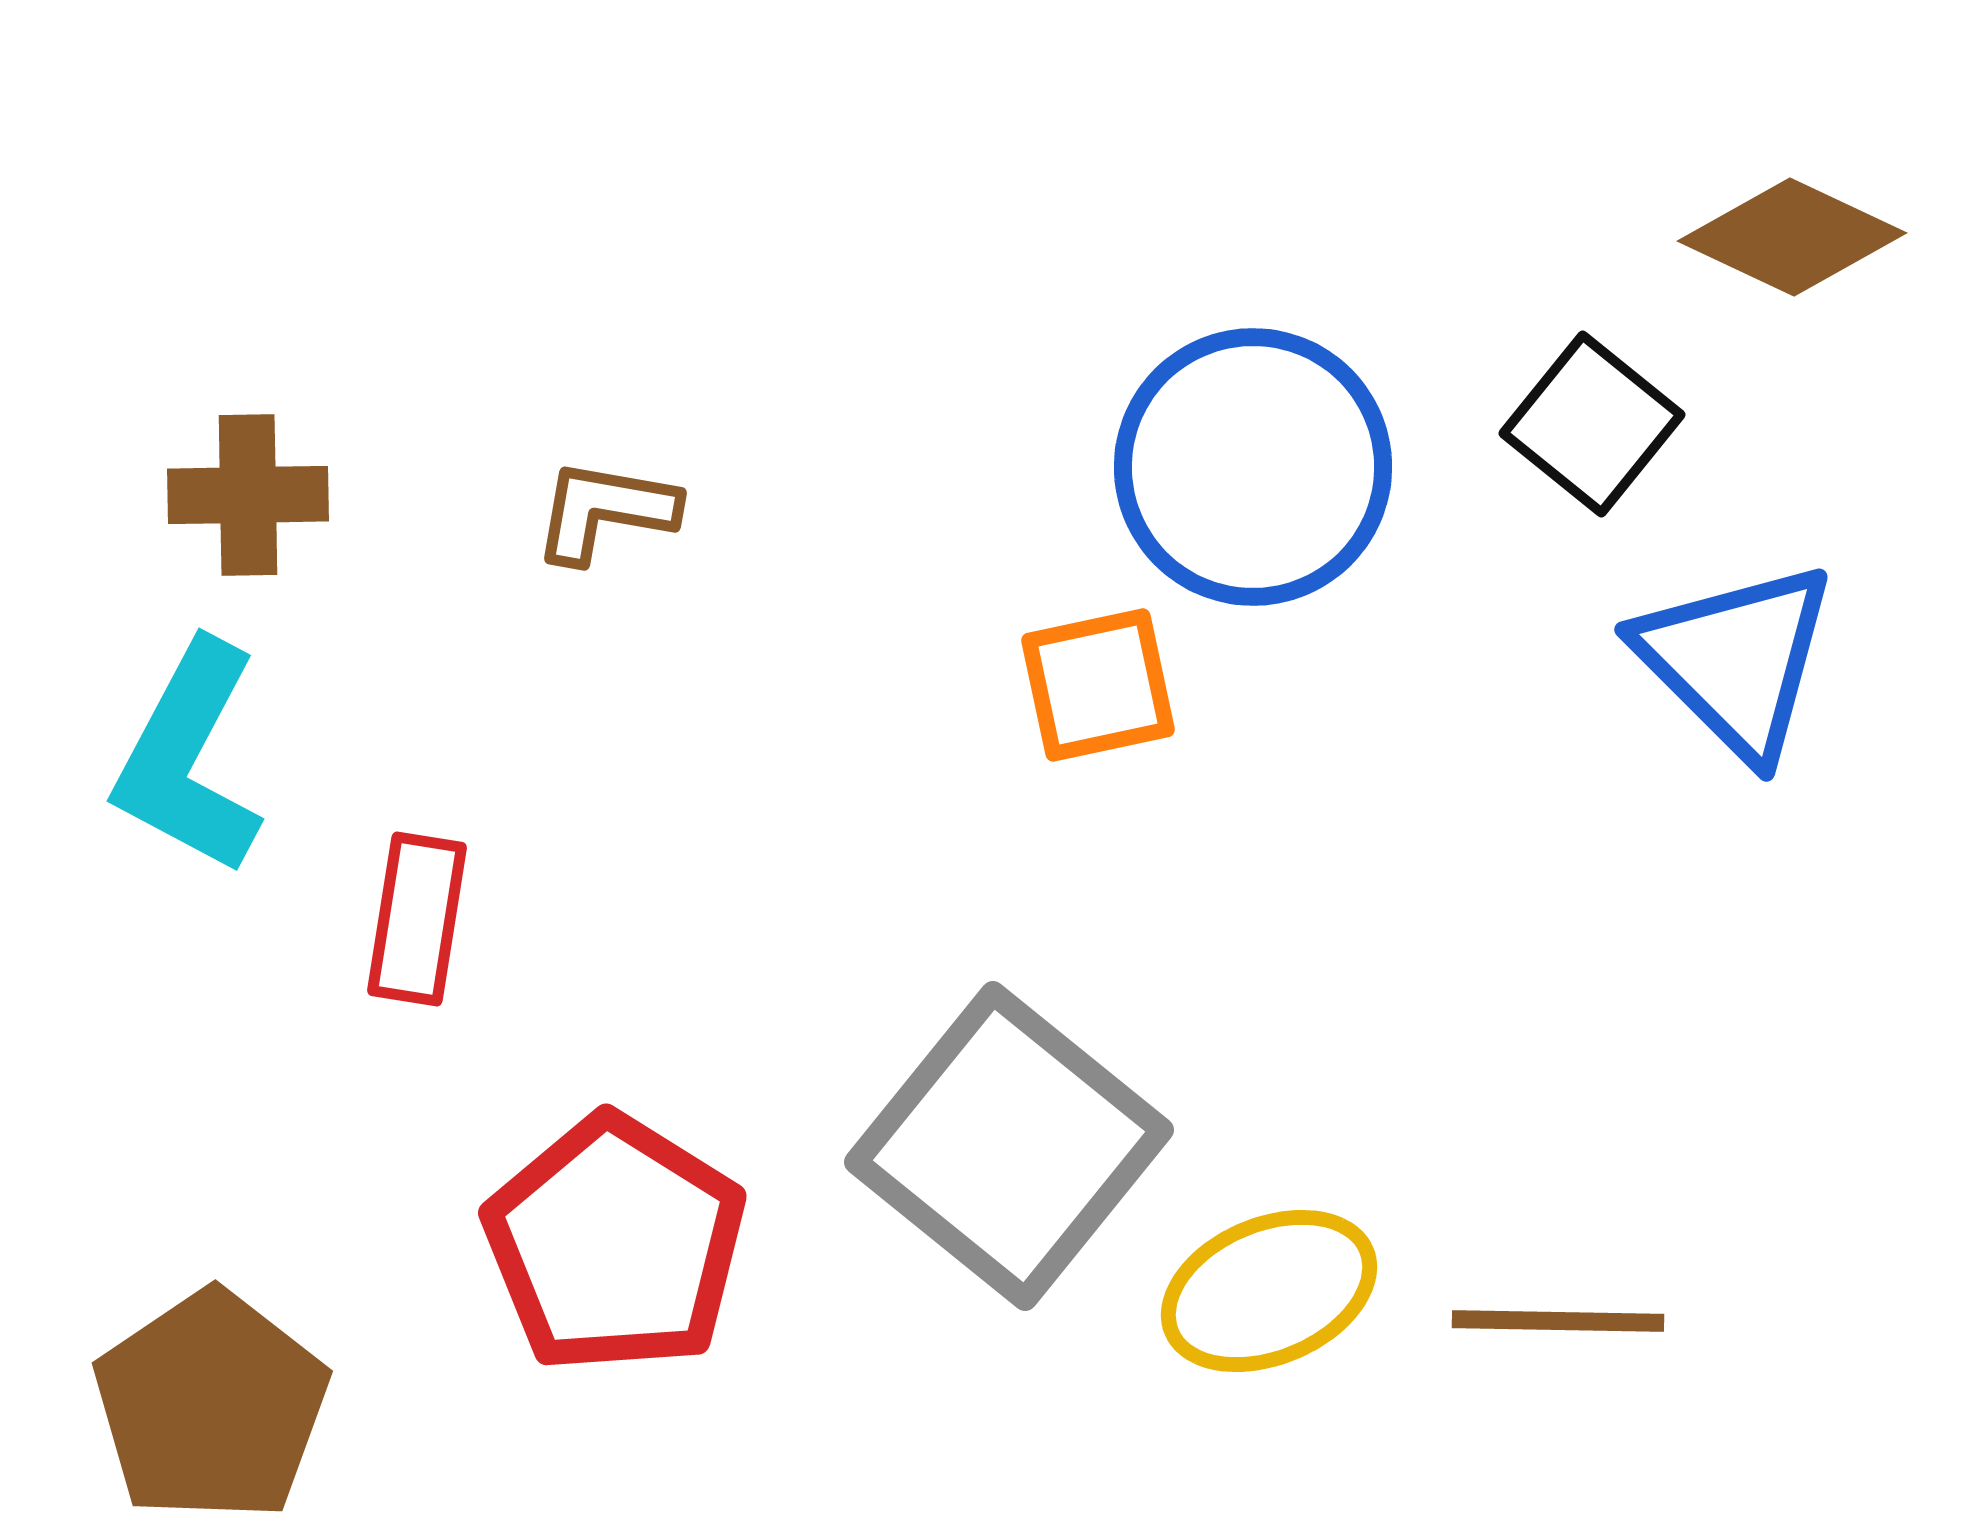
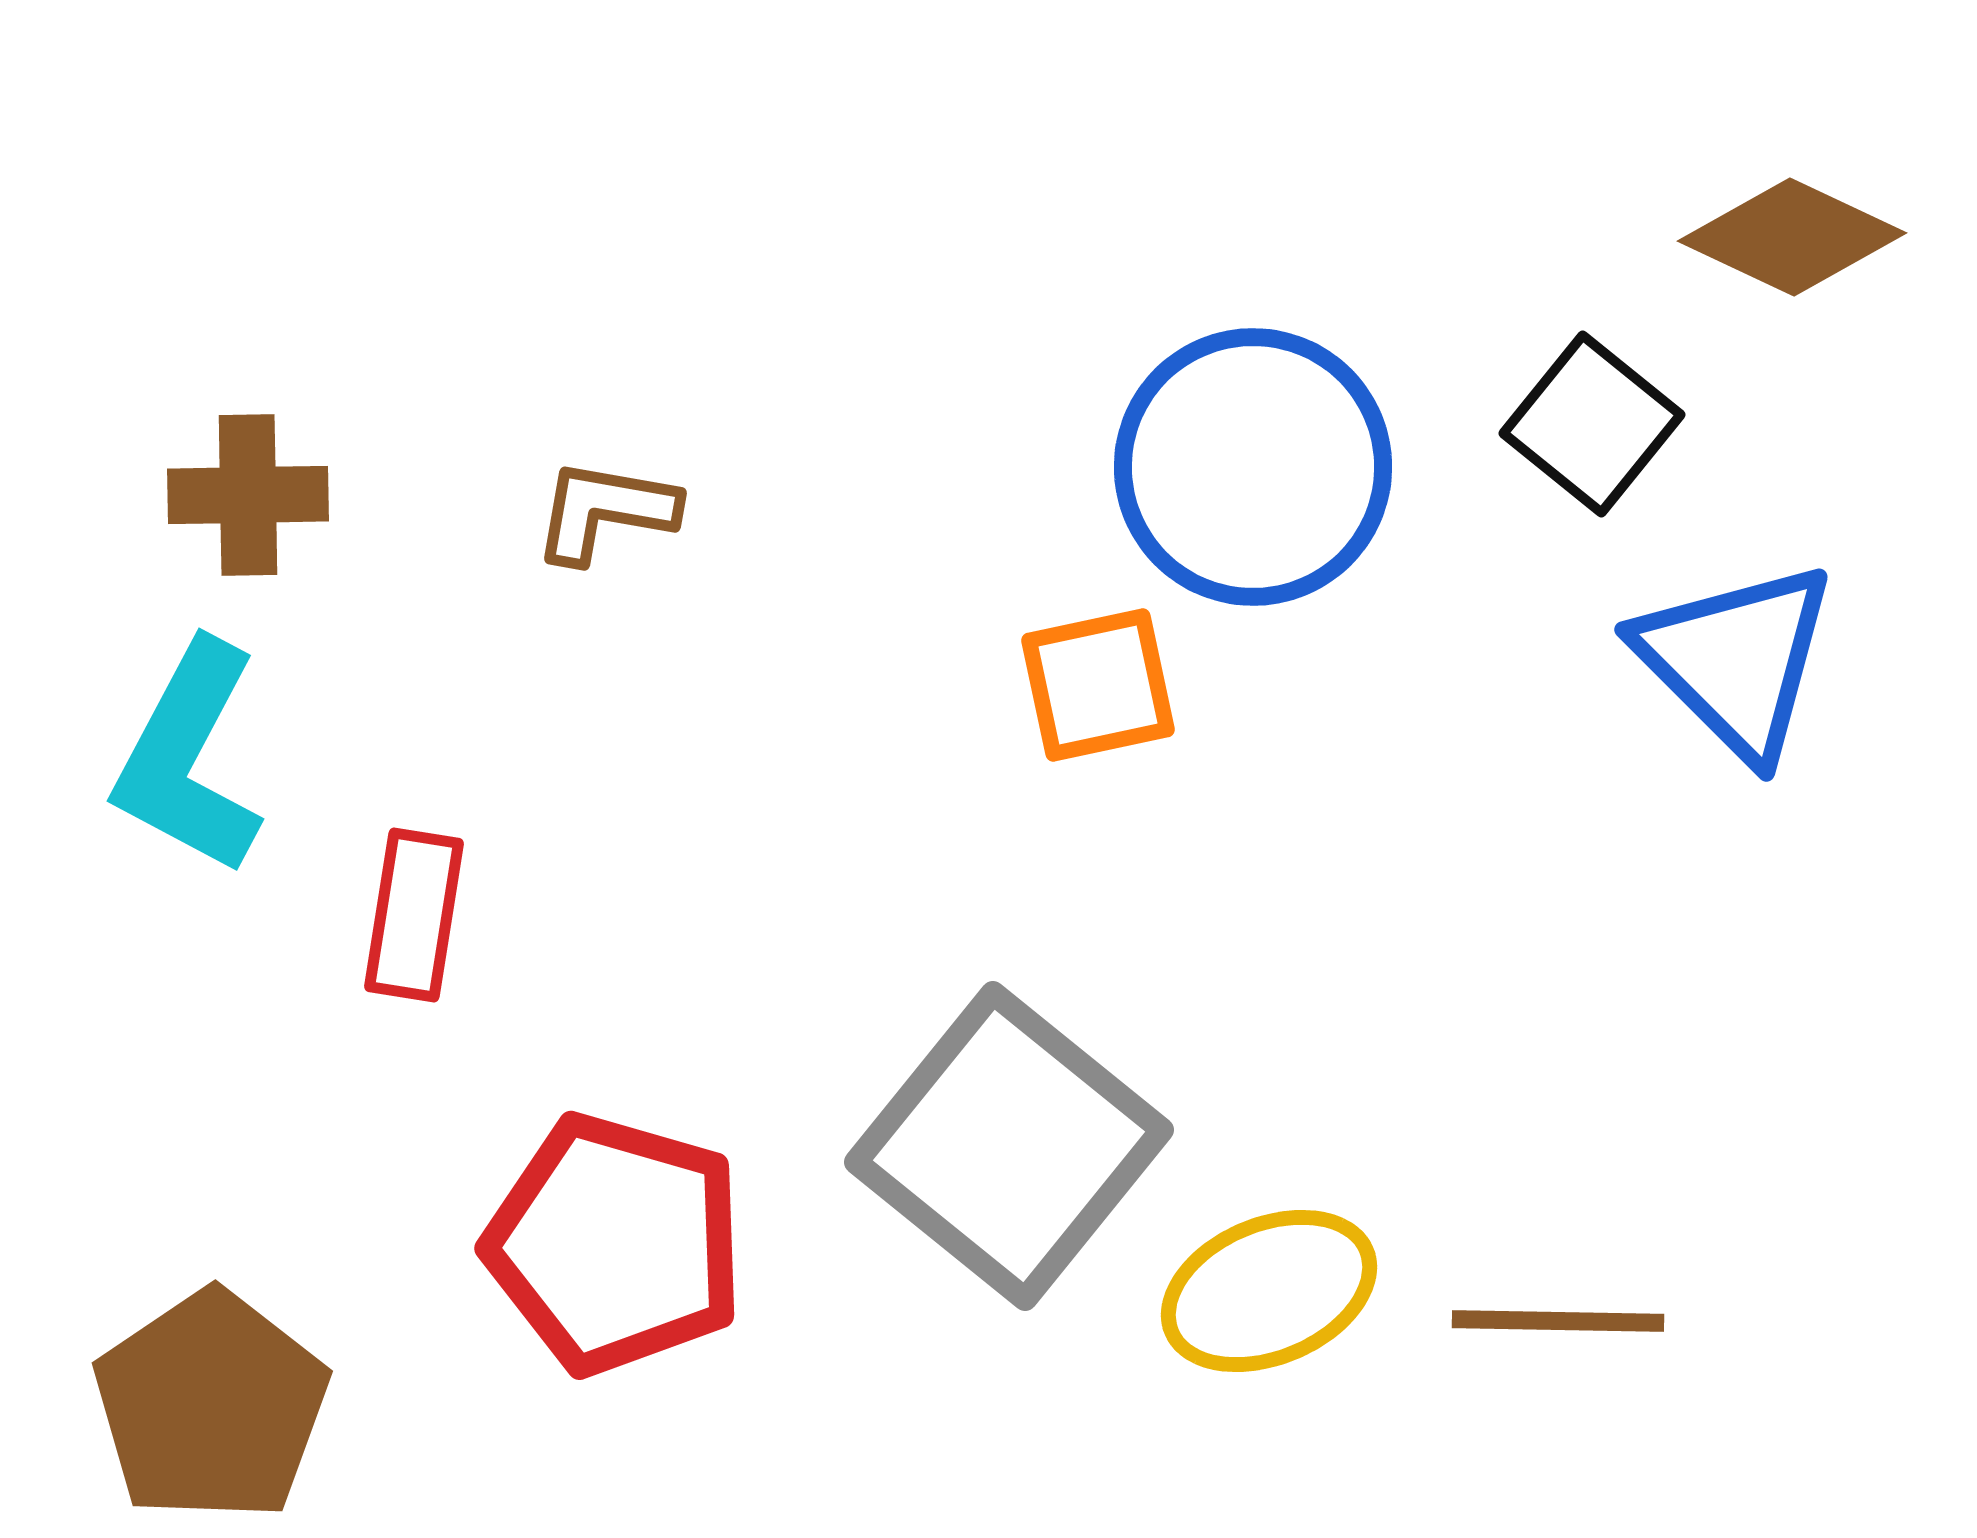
red rectangle: moved 3 px left, 4 px up
red pentagon: rotated 16 degrees counterclockwise
